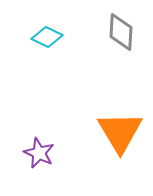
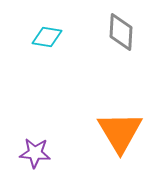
cyan diamond: rotated 16 degrees counterclockwise
purple star: moved 4 px left; rotated 20 degrees counterclockwise
